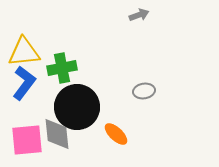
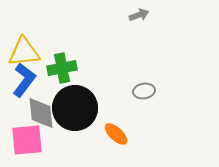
blue L-shape: moved 3 px up
black circle: moved 2 px left, 1 px down
gray diamond: moved 16 px left, 21 px up
